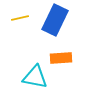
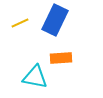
yellow line: moved 5 px down; rotated 12 degrees counterclockwise
